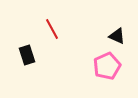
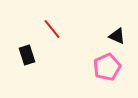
red line: rotated 10 degrees counterclockwise
pink pentagon: moved 1 px down
